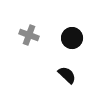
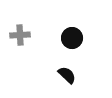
gray cross: moved 9 px left; rotated 24 degrees counterclockwise
